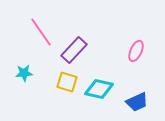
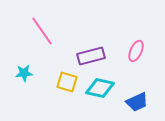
pink line: moved 1 px right, 1 px up
purple rectangle: moved 17 px right, 6 px down; rotated 32 degrees clockwise
cyan diamond: moved 1 px right, 1 px up
